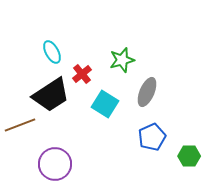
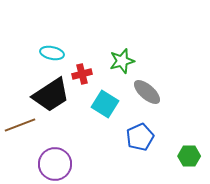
cyan ellipse: moved 1 px down; rotated 50 degrees counterclockwise
green star: moved 1 px down
red cross: rotated 24 degrees clockwise
gray ellipse: rotated 72 degrees counterclockwise
blue pentagon: moved 12 px left
